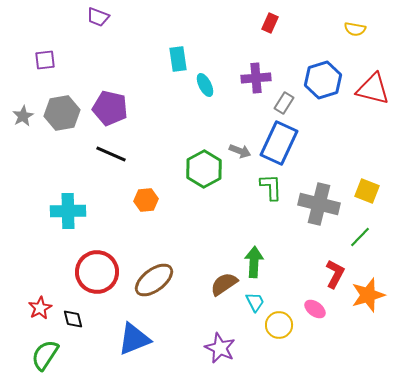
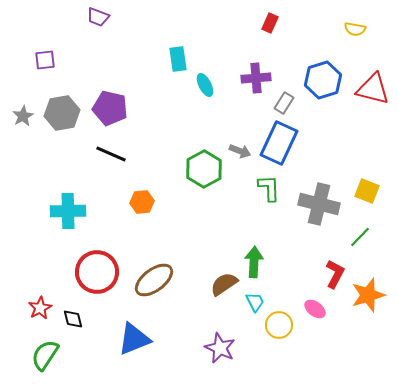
green L-shape: moved 2 px left, 1 px down
orange hexagon: moved 4 px left, 2 px down
